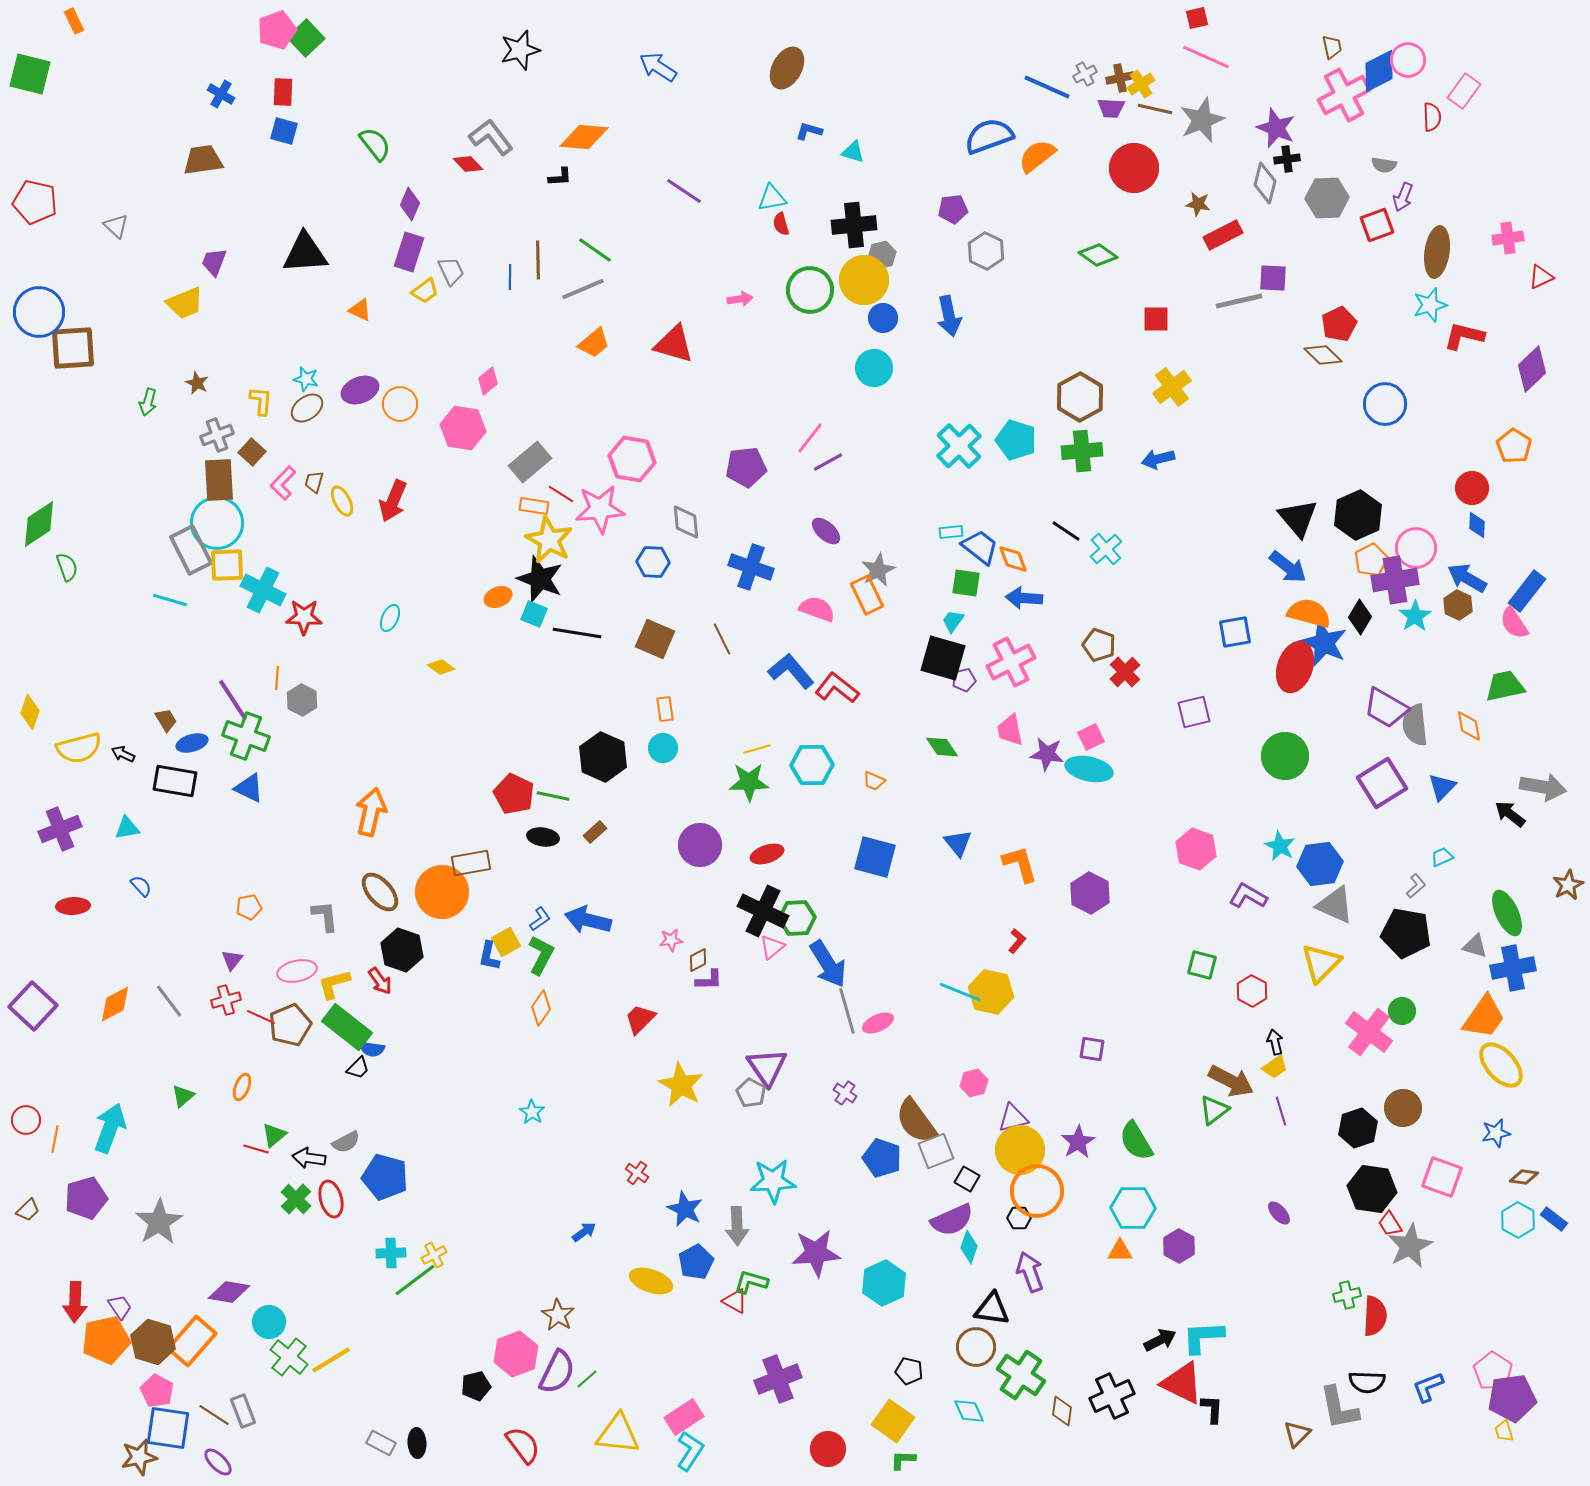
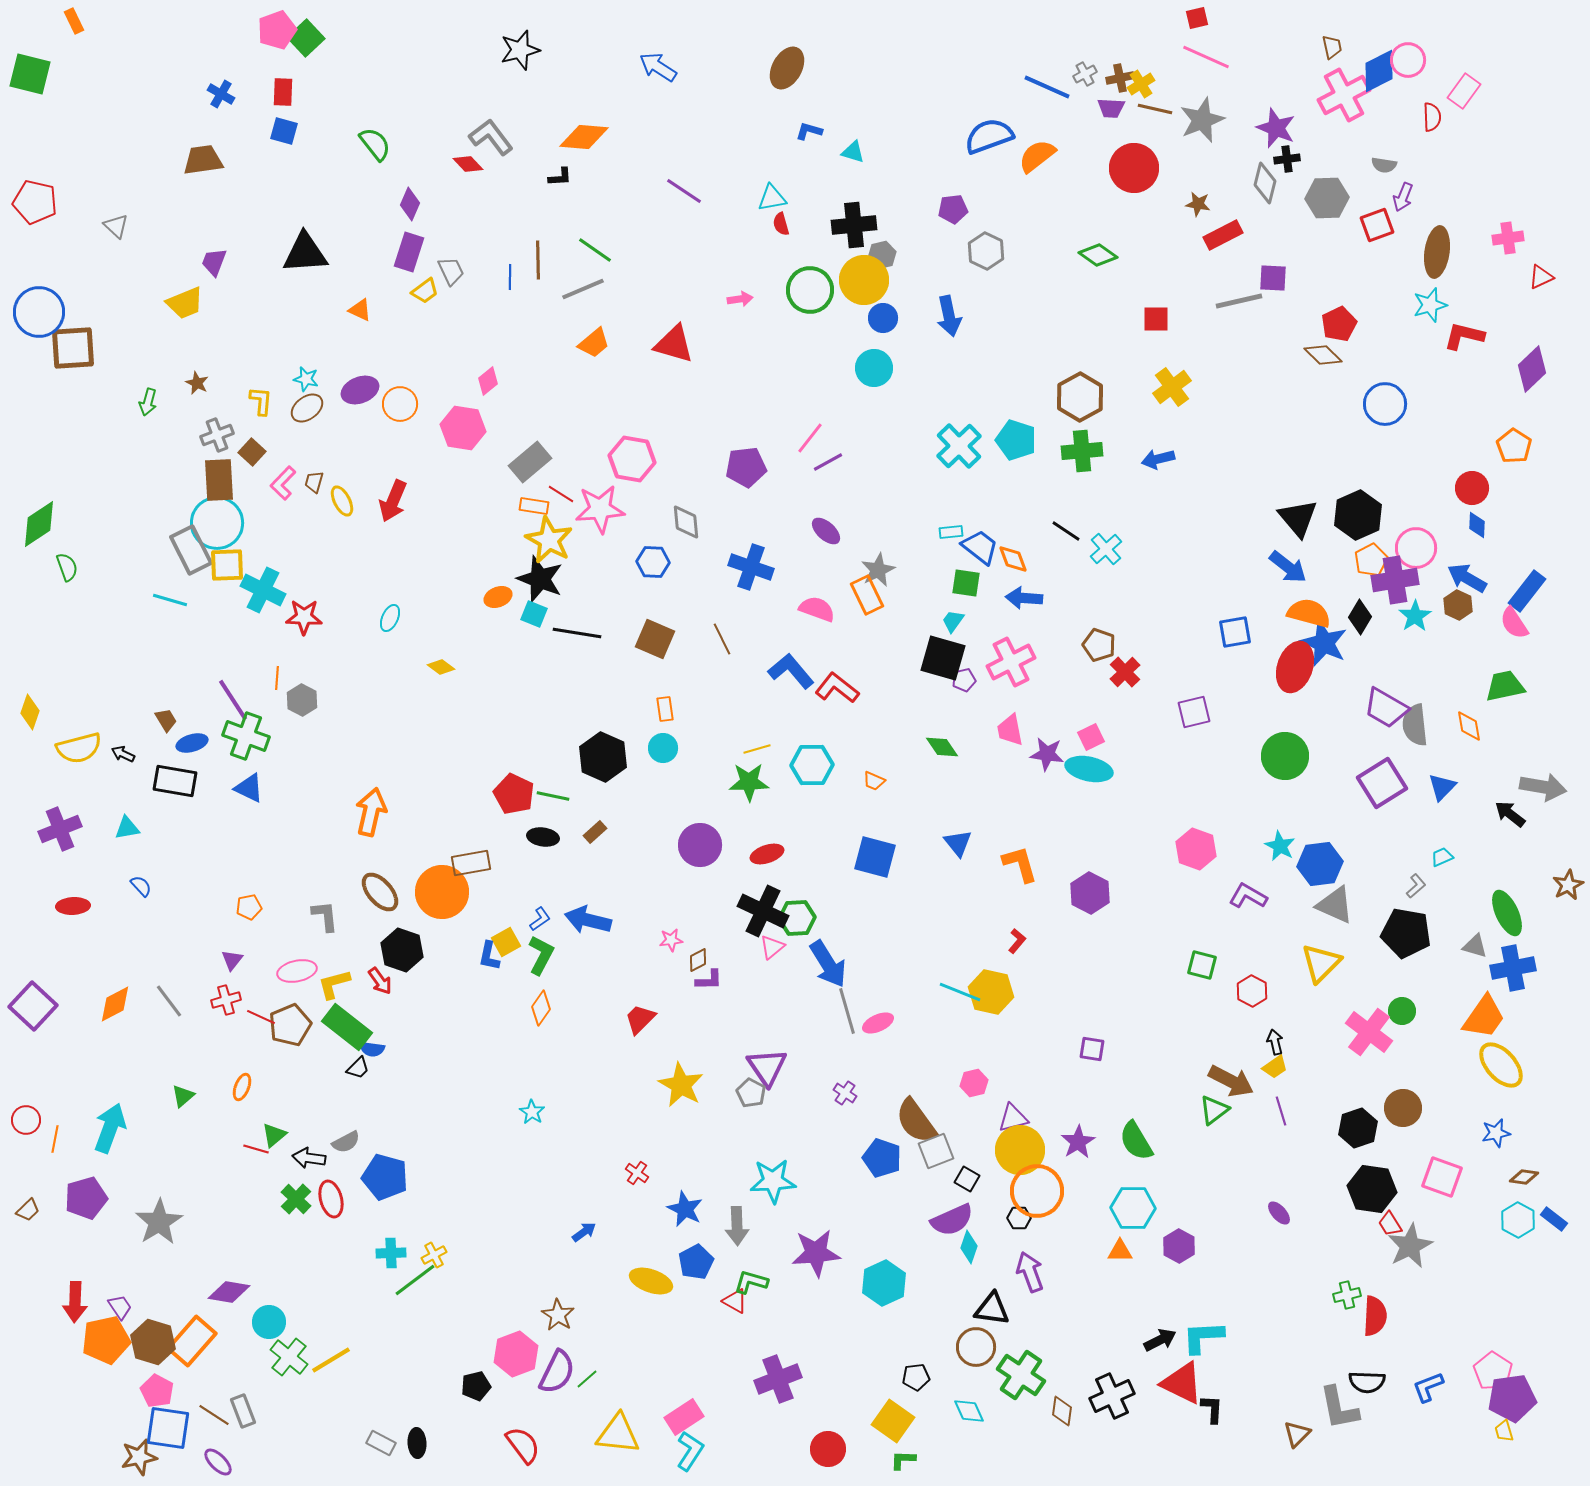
black pentagon at (909, 1371): moved 7 px right, 6 px down; rotated 20 degrees counterclockwise
